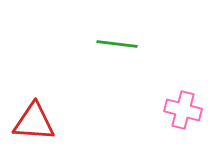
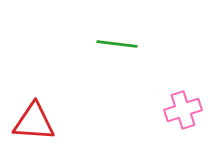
pink cross: rotated 33 degrees counterclockwise
